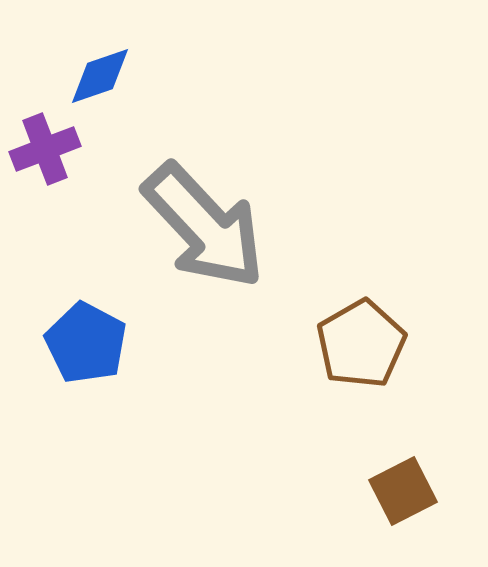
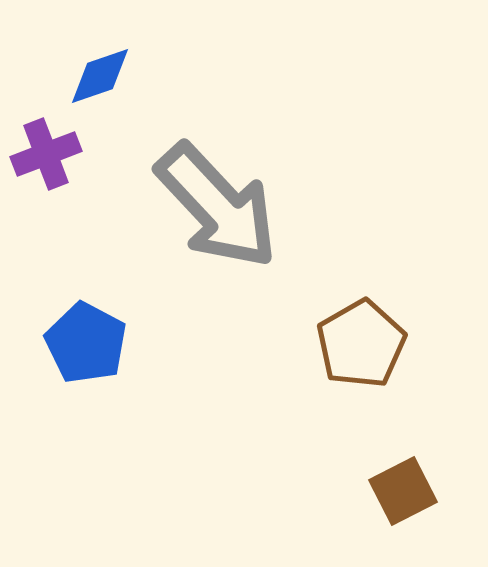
purple cross: moved 1 px right, 5 px down
gray arrow: moved 13 px right, 20 px up
